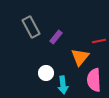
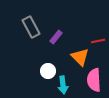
red line: moved 1 px left
orange triangle: rotated 24 degrees counterclockwise
white circle: moved 2 px right, 2 px up
